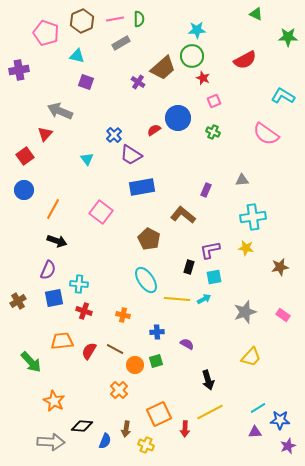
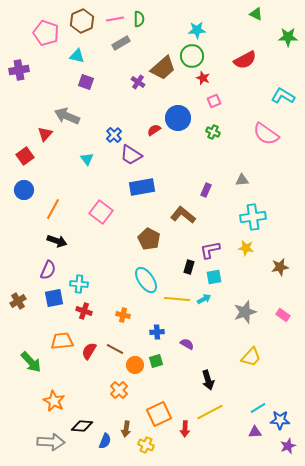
gray arrow at (60, 111): moved 7 px right, 5 px down
